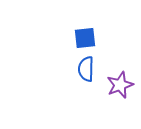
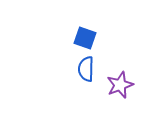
blue square: rotated 25 degrees clockwise
